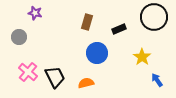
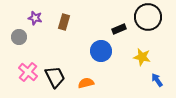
purple star: moved 5 px down
black circle: moved 6 px left
brown rectangle: moved 23 px left
blue circle: moved 4 px right, 2 px up
yellow star: rotated 24 degrees counterclockwise
